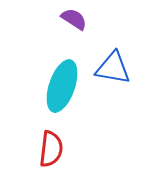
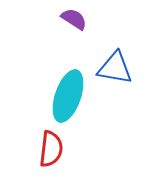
blue triangle: moved 2 px right
cyan ellipse: moved 6 px right, 10 px down
